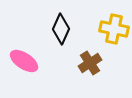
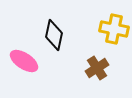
black diamond: moved 7 px left, 6 px down; rotated 12 degrees counterclockwise
brown cross: moved 7 px right, 5 px down
